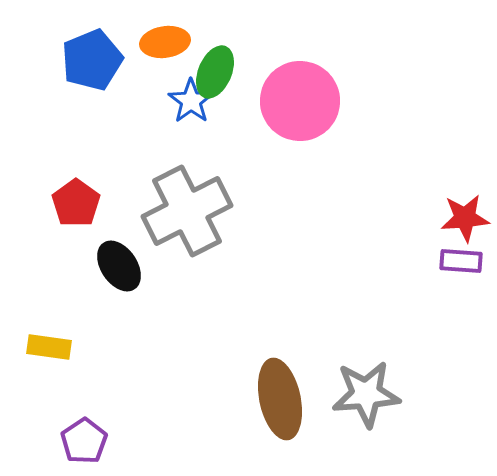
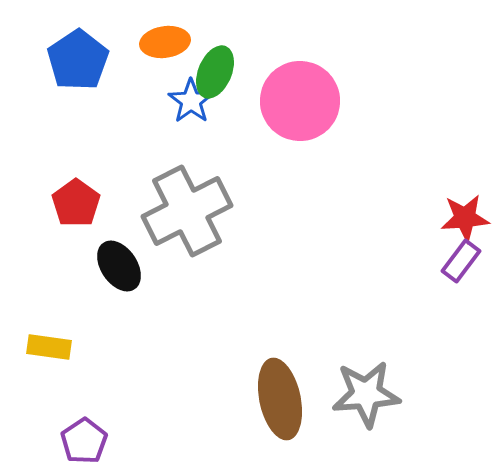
blue pentagon: moved 14 px left; rotated 12 degrees counterclockwise
purple rectangle: rotated 57 degrees counterclockwise
